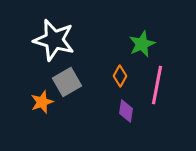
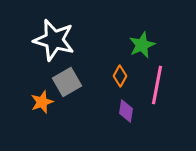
green star: moved 1 px down
